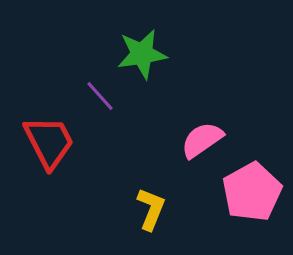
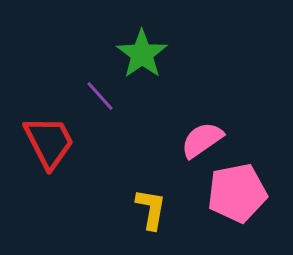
green star: rotated 27 degrees counterclockwise
pink pentagon: moved 15 px left, 1 px down; rotated 18 degrees clockwise
yellow L-shape: rotated 12 degrees counterclockwise
